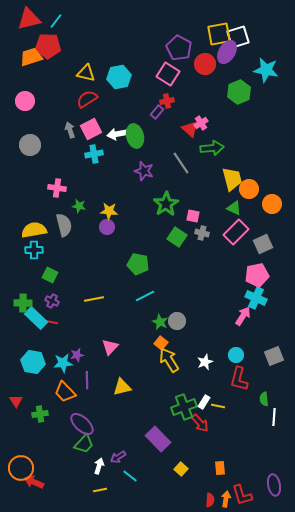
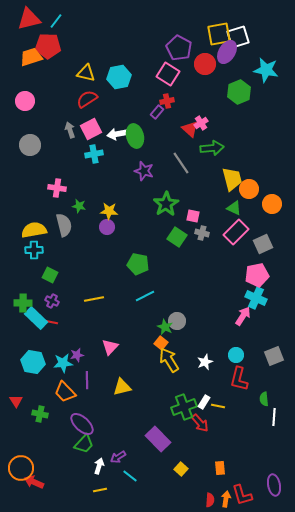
green star at (160, 322): moved 5 px right, 5 px down
green cross at (40, 414): rotated 21 degrees clockwise
